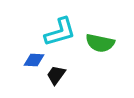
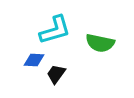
cyan L-shape: moved 5 px left, 2 px up
black trapezoid: moved 1 px up
